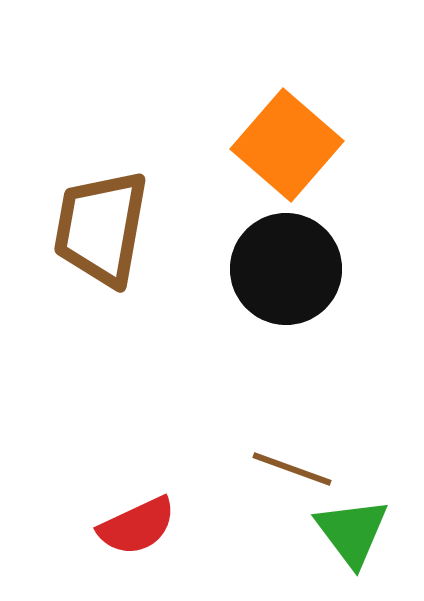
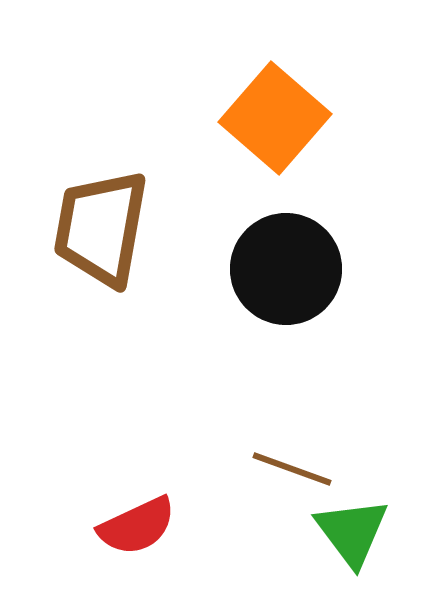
orange square: moved 12 px left, 27 px up
